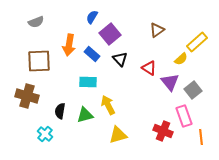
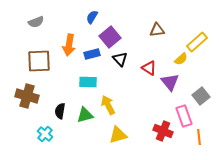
brown triangle: rotated 28 degrees clockwise
purple square: moved 3 px down
blue rectangle: rotated 56 degrees counterclockwise
gray square: moved 8 px right, 6 px down
orange line: moved 2 px left
